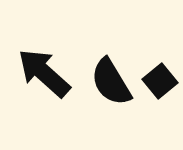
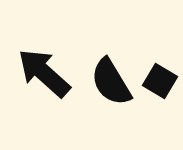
black square: rotated 20 degrees counterclockwise
